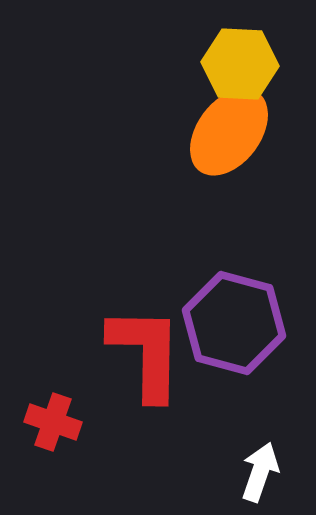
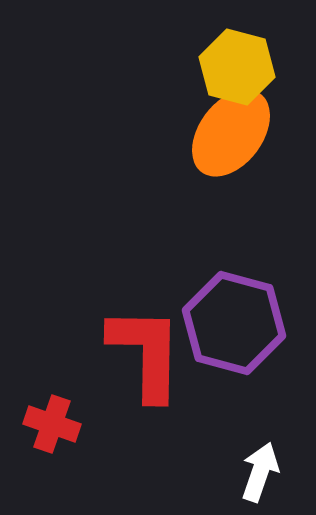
yellow hexagon: moved 3 px left, 3 px down; rotated 12 degrees clockwise
orange ellipse: moved 2 px right, 1 px down
red cross: moved 1 px left, 2 px down
